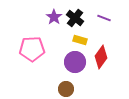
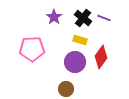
black cross: moved 8 px right
